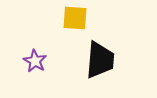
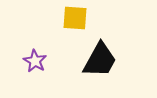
black trapezoid: rotated 24 degrees clockwise
